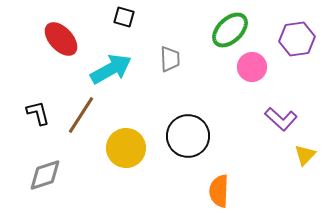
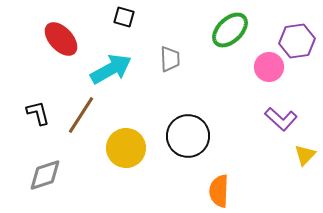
purple hexagon: moved 2 px down
pink circle: moved 17 px right
